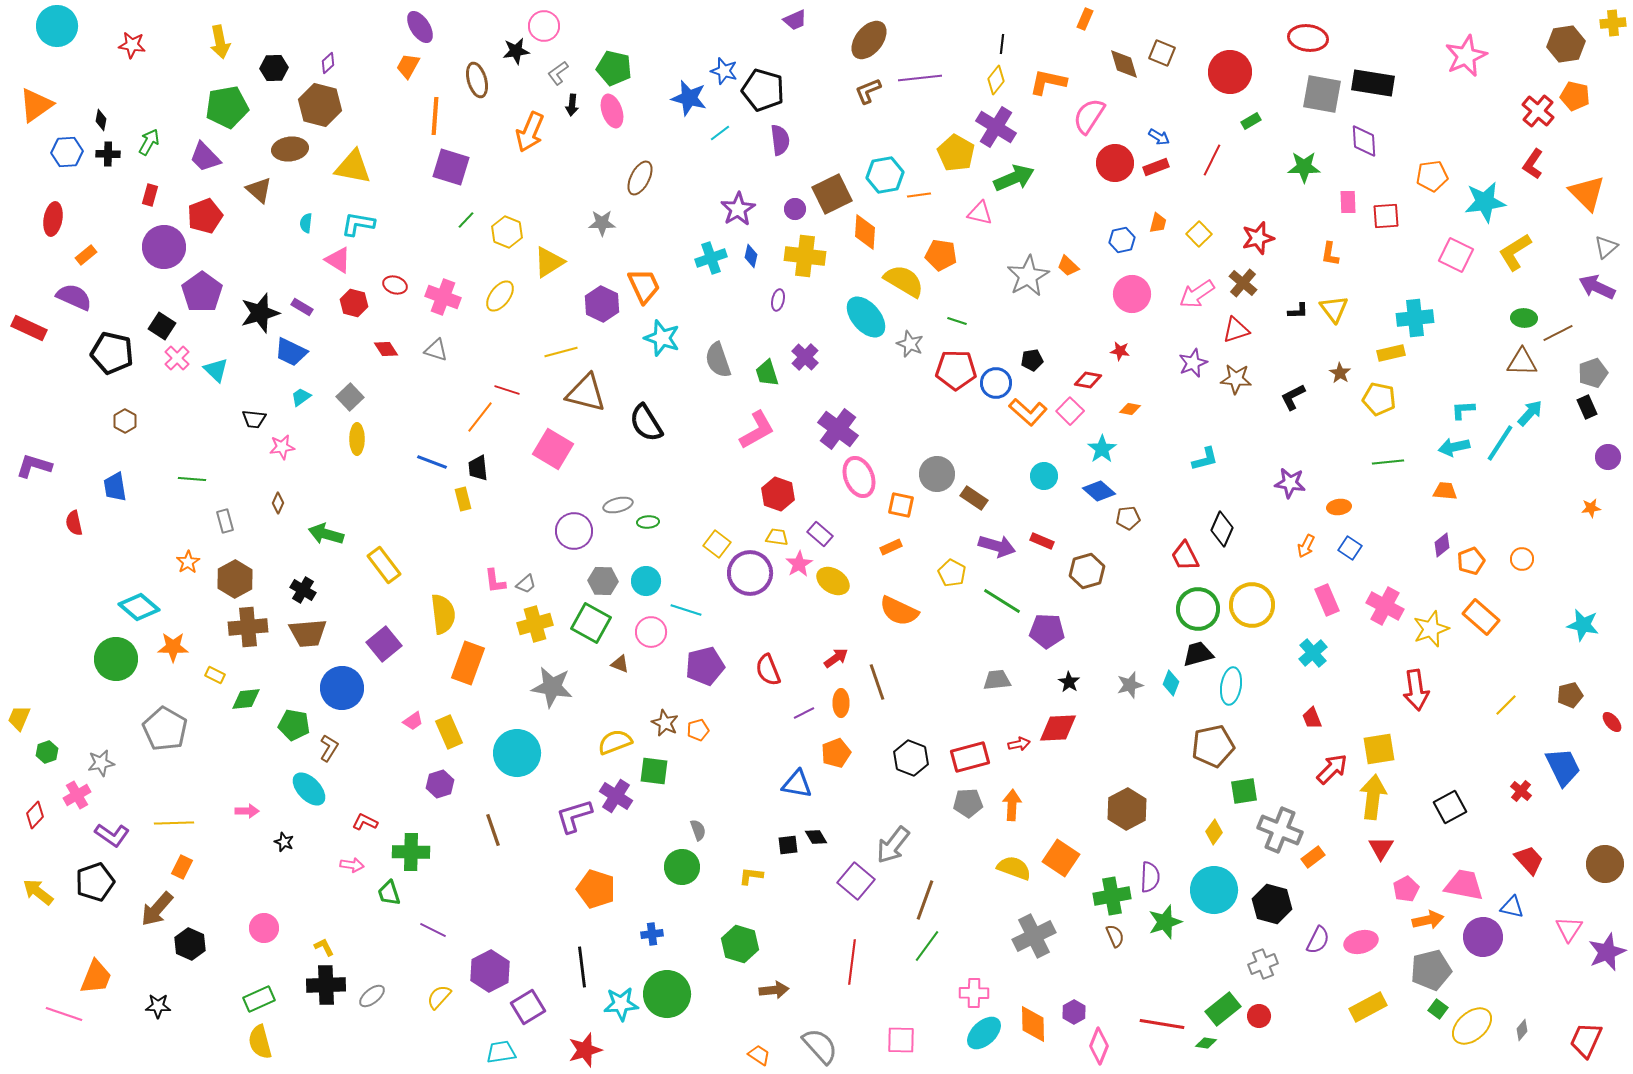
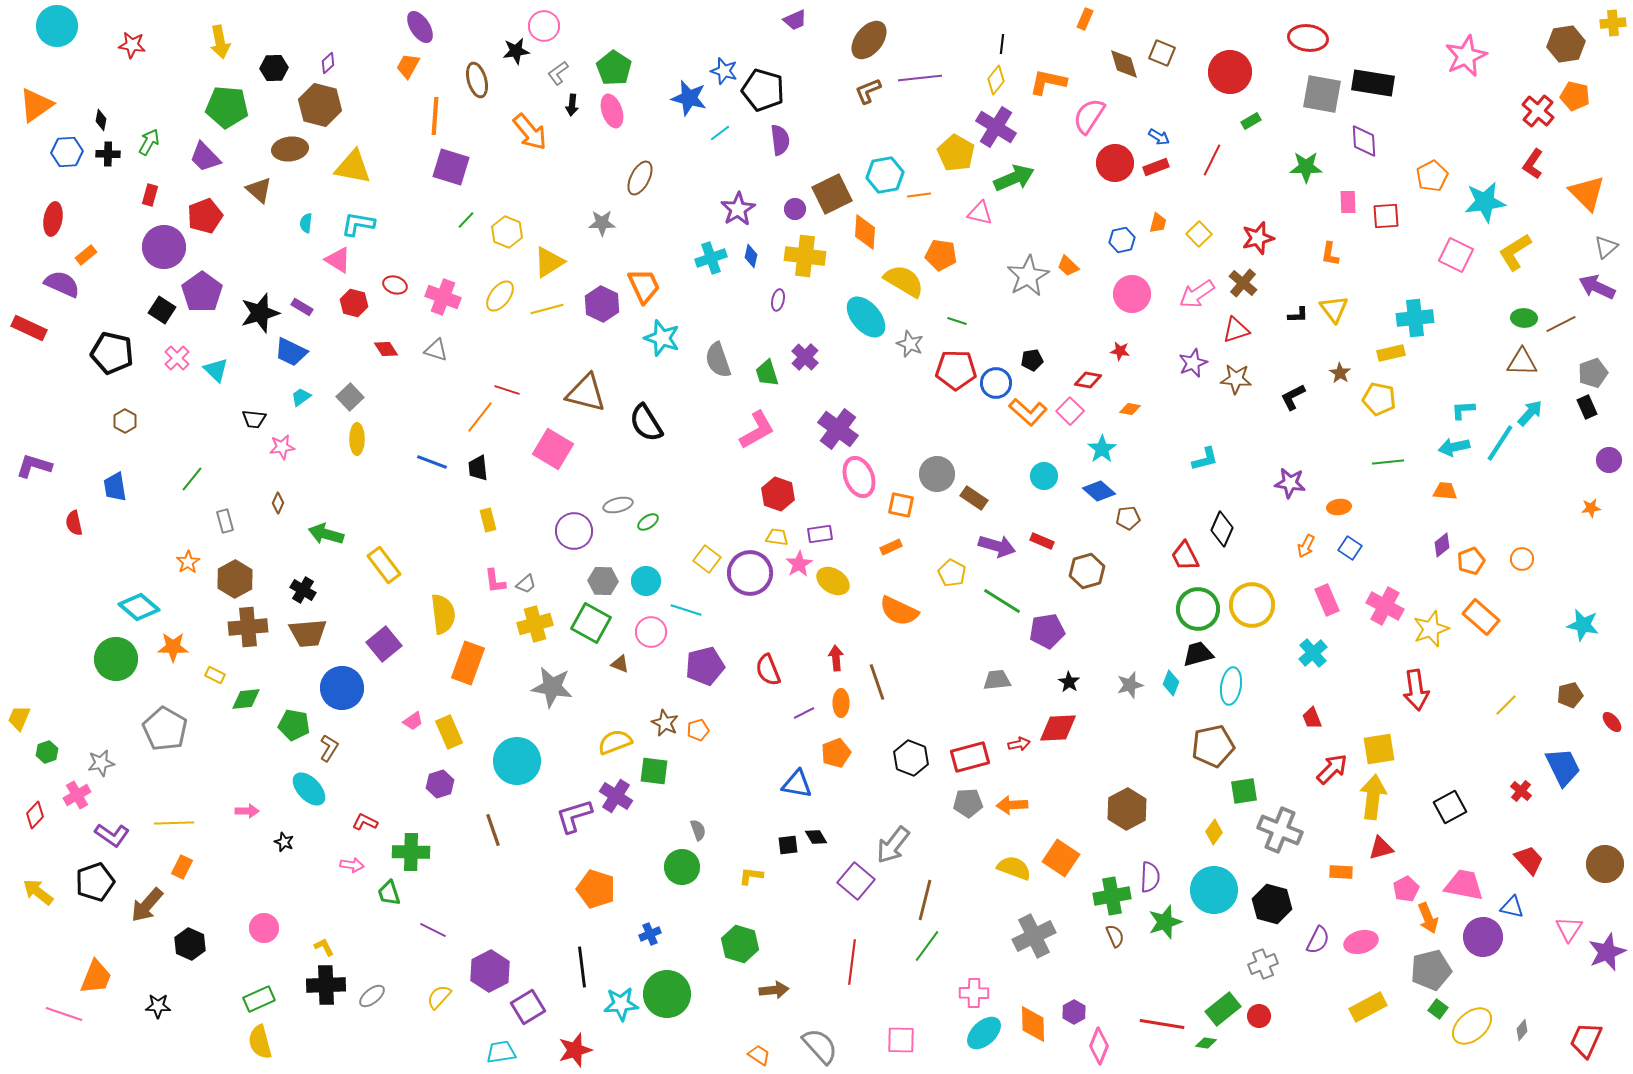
green pentagon at (614, 68): rotated 20 degrees clockwise
green pentagon at (227, 107): rotated 15 degrees clockwise
orange arrow at (530, 132): rotated 63 degrees counterclockwise
green star at (1304, 167): moved 2 px right
orange pentagon at (1432, 176): rotated 20 degrees counterclockwise
purple semicircle at (74, 297): moved 12 px left, 13 px up
black L-shape at (1298, 311): moved 4 px down
black square at (162, 326): moved 16 px up
brown line at (1558, 333): moved 3 px right, 9 px up
yellow line at (561, 352): moved 14 px left, 43 px up
purple circle at (1608, 457): moved 1 px right, 3 px down
green line at (192, 479): rotated 56 degrees counterclockwise
yellow rectangle at (463, 499): moved 25 px right, 21 px down
green ellipse at (648, 522): rotated 30 degrees counterclockwise
purple rectangle at (820, 534): rotated 50 degrees counterclockwise
yellow square at (717, 544): moved 10 px left, 15 px down
purple pentagon at (1047, 631): rotated 12 degrees counterclockwise
red arrow at (836, 658): rotated 60 degrees counterclockwise
cyan circle at (517, 753): moved 8 px down
orange arrow at (1012, 805): rotated 96 degrees counterclockwise
red triangle at (1381, 848): rotated 44 degrees clockwise
orange rectangle at (1313, 857): moved 28 px right, 15 px down; rotated 40 degrees clockwise
brown line at (925, 900): rotated 6 degrees counterclockwise
brown arrow at (157, 909): moved 10 px left, 4 px up
orange arrow at (1428, 920): moved 2 px up; rotated 80 degrees clockwise
blue cross at (652, 934): moved 2 px left; rotated 15 degrees counterclockwise
red star at (585, 1050): moved 10 px left
